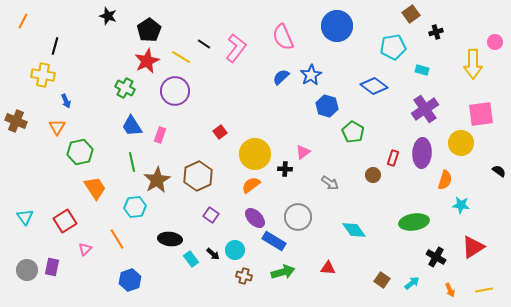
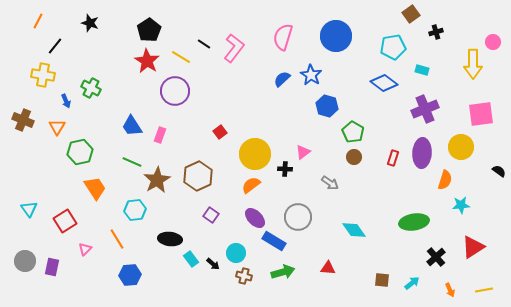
black star at (108, 16): moved 18 px left, 7 px down
orange line at (23, 21): moved 15 px right
blue circle at (337, 26): moved 1 px left, 10 px down
pink semicircle at (283, 37): rotated 40 degrees clockwise
pink circle at (495, 42): moved 2 px left
black line at (55, 46): rotated 24 degrees clockwise
pink L-shape at (236, 48): moved 2 px left
red star at (147, 61): rotated 15 degrees counterclockwise
blue star at (311, 75): rotated 10 degrees counterclockwise
blue semicircle at (281, 77): moved 1 px right, 2 px down
blue diamond at (374, 86): moved 10 px right, 3 px up
green cross at (125, 88): moved 34 px left
purple cross at (425, 109): rotated 12 degrees clockwise
brown cross at (16, 121): moved 7 px right, 1 px up
yellow circle at (461, 143): moved 4 px down
green line at (132, 162): rotated 54 degrees counterclockwise
brown circle at (373, 175): moved 19 px left, 18 px up
cyan star at (461, 205): rotated 12 degrees counterclockwise
cyan hexagon at (135, 207): moved 3 px down
cyan triangle at (25, 217): moved 4 px right, 8 px up
cyan circle at (235, 250): moved 1 px right, 3 px down
black arrow at (213, 254): moved 10 px down
black cross at (436, 257): rotated 18 degrees clockwise
gray circle at (27, 270): moved 2 px left, 9 px up
blue hexagon at (130, 280): moved 5 px up; rotated 15 degrees clockwise
brown square at (382, 280): rotated 28 degrees counterclockwise
